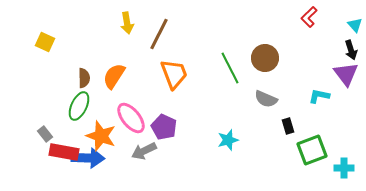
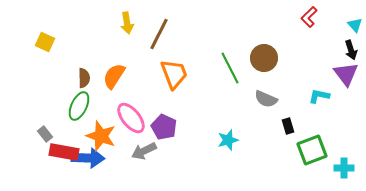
brown circle: moved 1 px left
